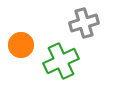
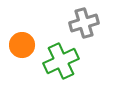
orange circle: moved 1 px right
